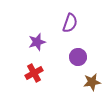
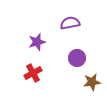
purple semicircle: rotated 120 degrees counterclockwise
purple circle: moved 1 px left, 1 px down
red cross: moved 1 px left
